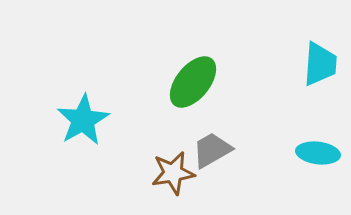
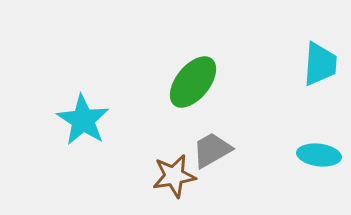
cyan star: rotated 10 degrees counterclockwise
cyan ellipse: moved 1 px right, 2 px down
brown star: moved 1 px right, 3 px down
